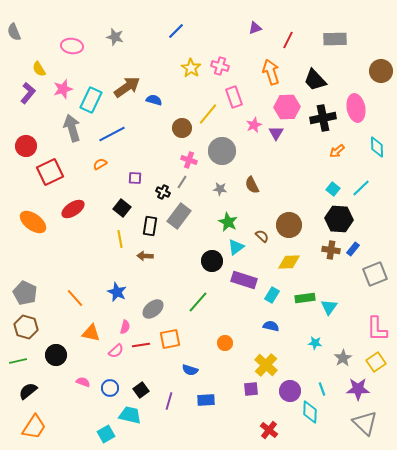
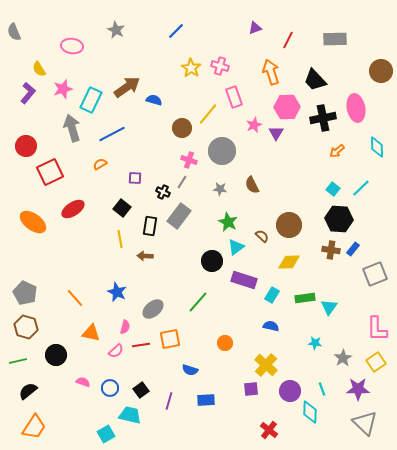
gray star at (115, 37): moved 1 px right, 7 px up; rotated 12 degrees clockwise
